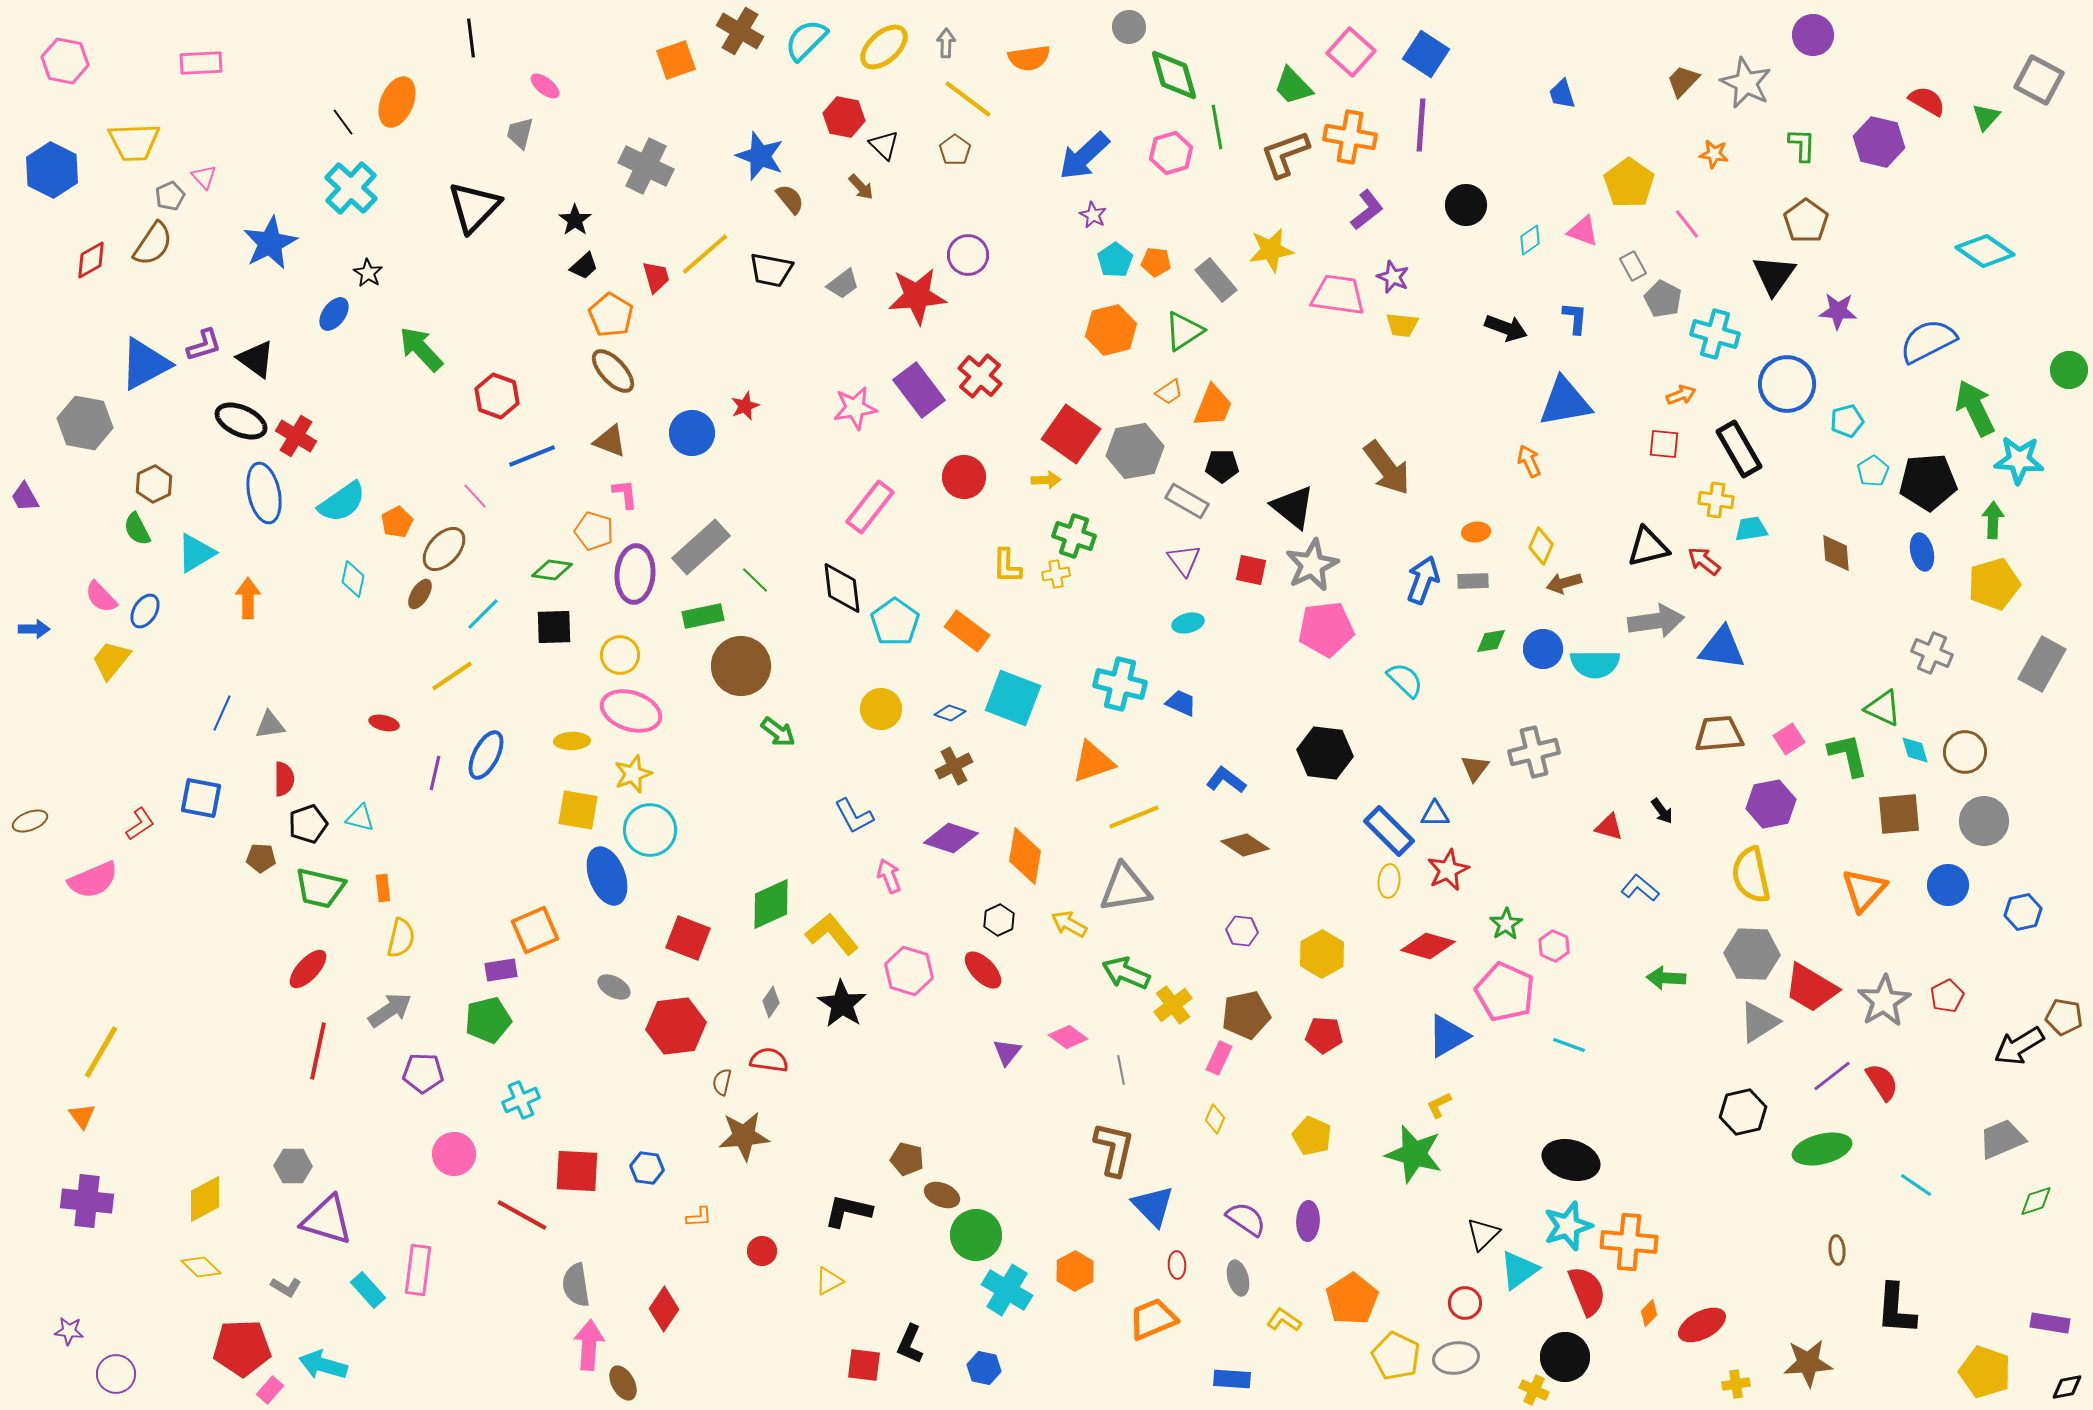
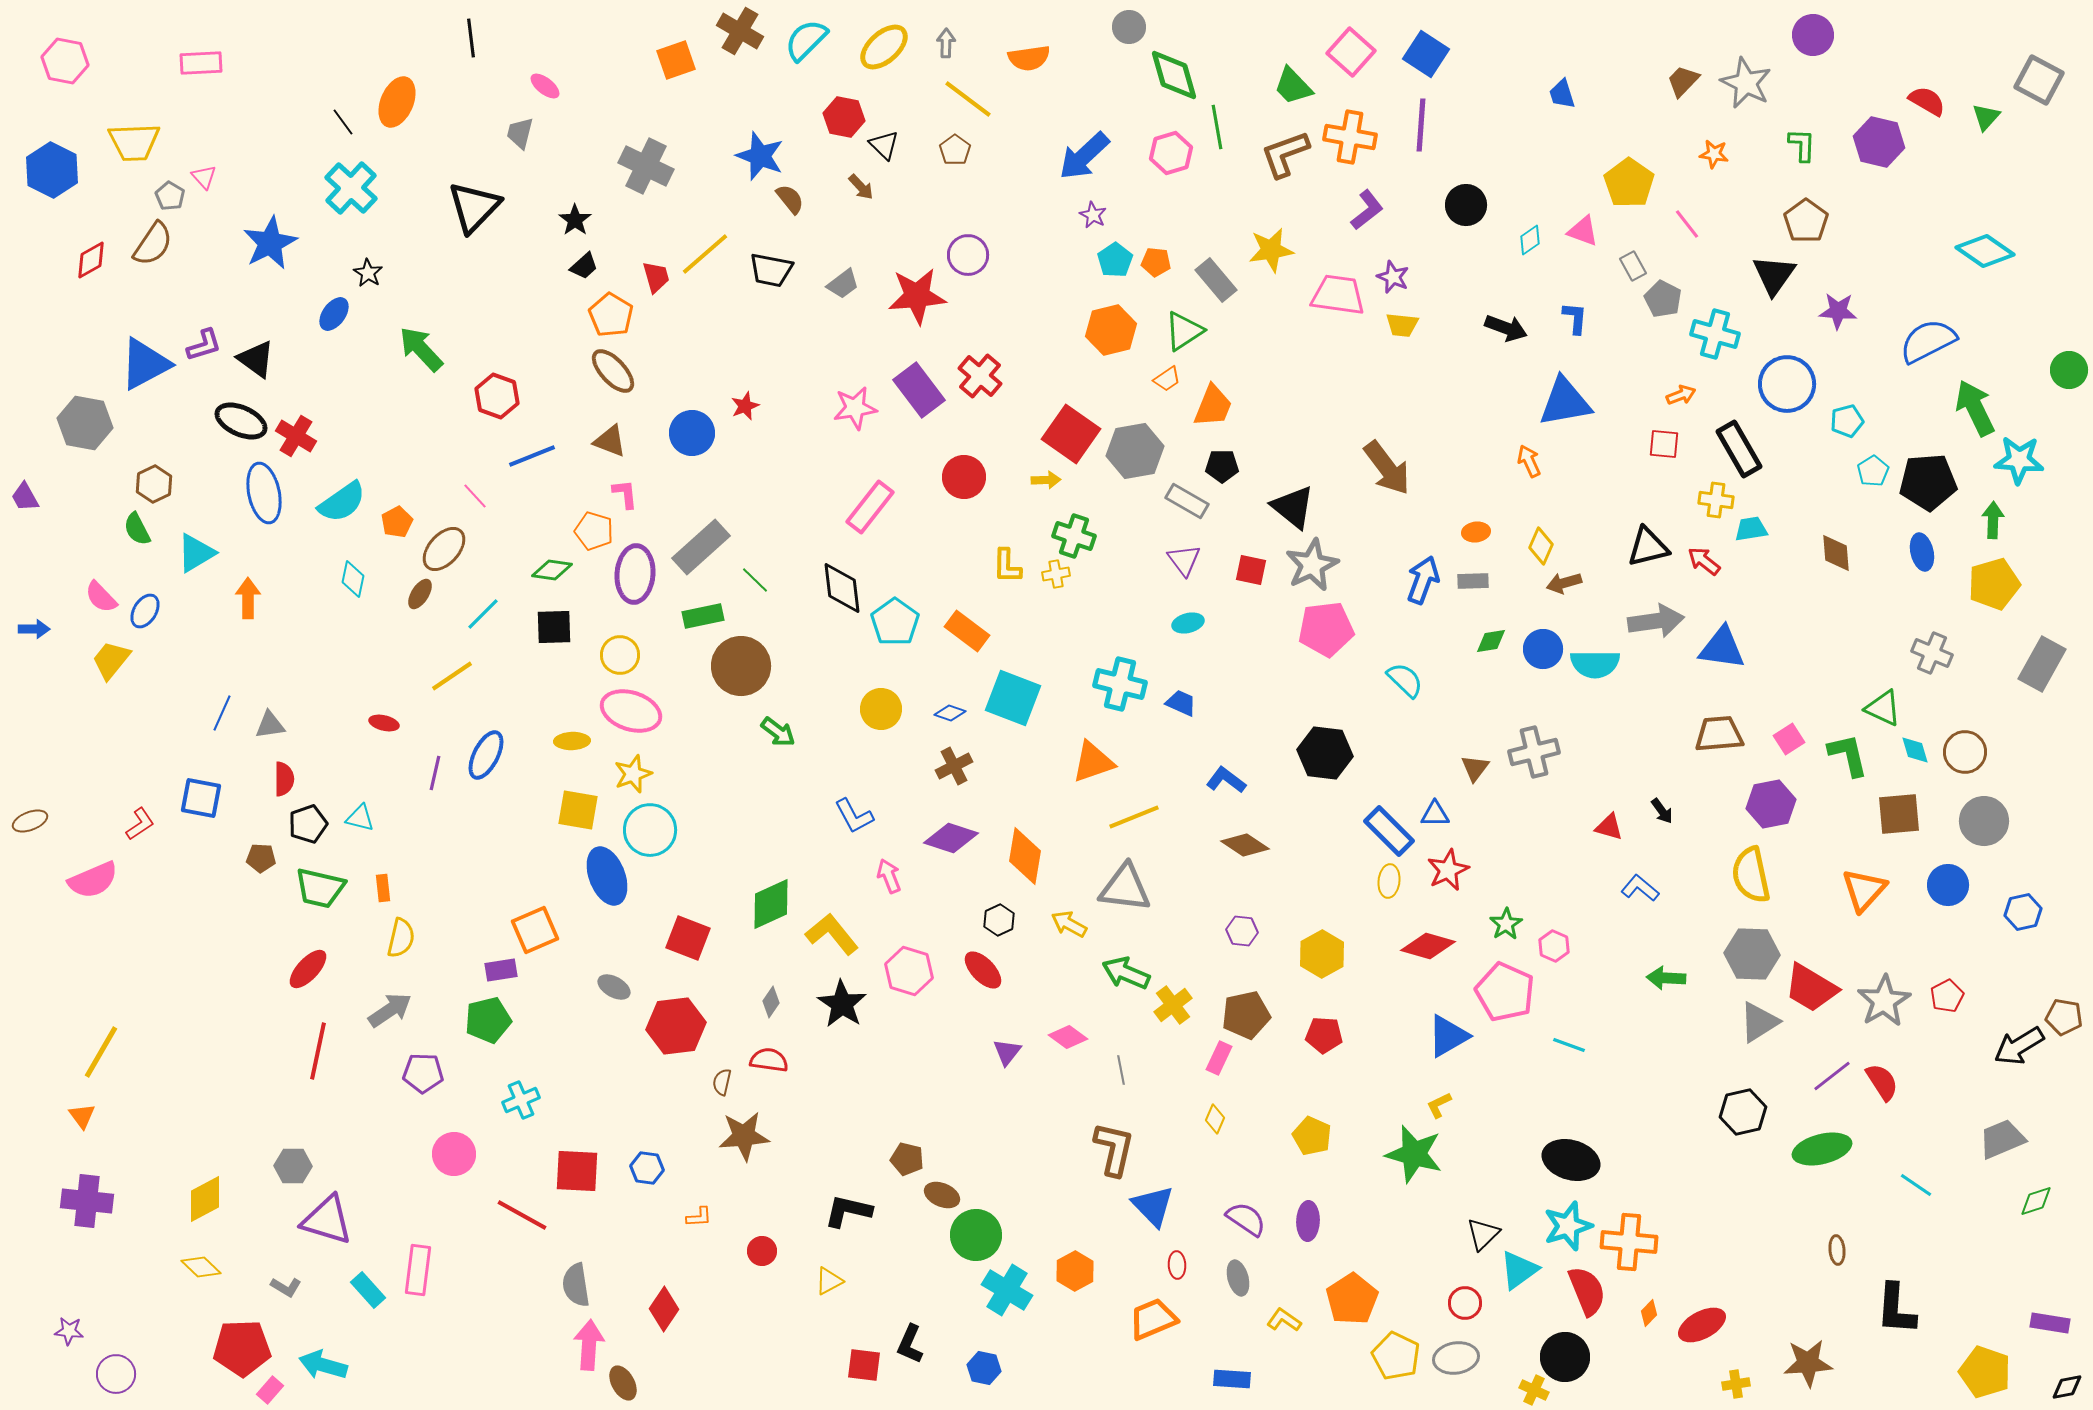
gray pentagon at (170, 196): rotated 16 degrees counterclockwise
orange trapezoid at (1169, 392): moved 2 px left, 13 px up
gray triangle at (1125, 888): rotated 16 degrees clockwise
